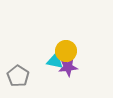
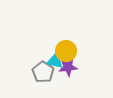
gray pentagon: moved 25 px right, 4 px up
